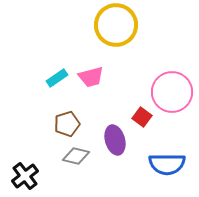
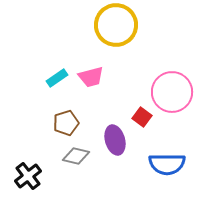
brown pentagon: moved 1 px left, 1 px up
black cross: moved 3 px right
